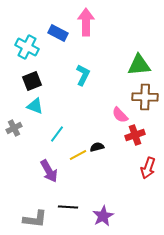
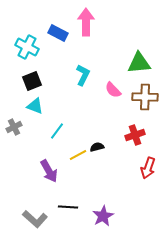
green triangle: moved 2 px up
pink semicircle: moved 7 px left, 25 px up
gray cross: moved 1 px up
cyan line: moved 3 px up
gray L-shape: rotated 35 degrees clockwise
